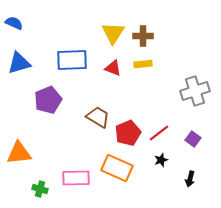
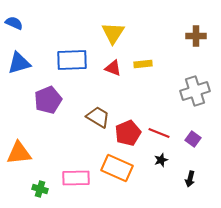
brown cross: moved 53 px right
red line: rotated 60 degrees clockwise
